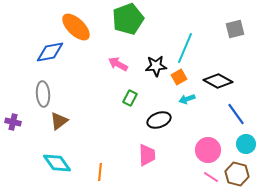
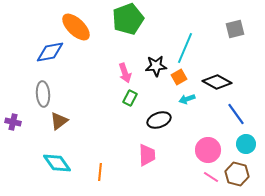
pink arrow: moved 7 px right, 9 px down; rotated 138 degrees counterclockwise
black diamond: moved 1 px left, 1 px down
